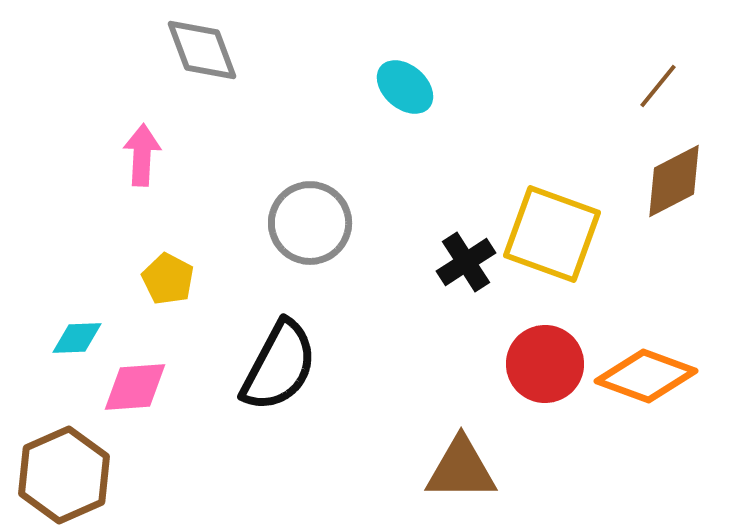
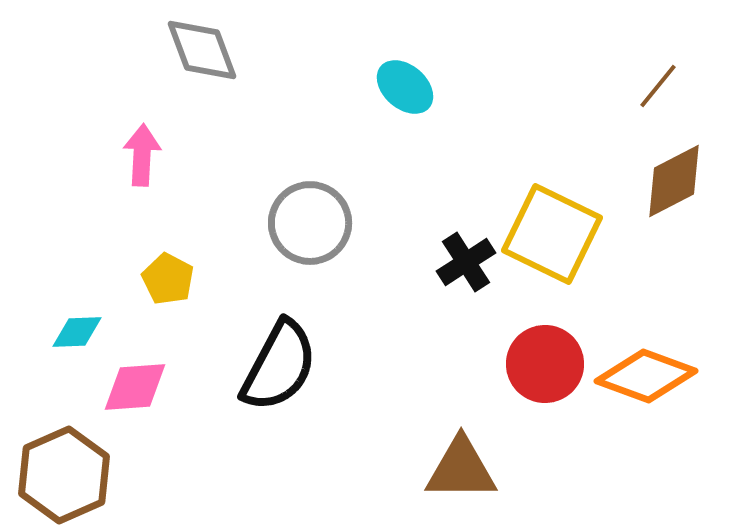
yellow square: rotated 6 degrees clockwise
cyan diamond: moved 6 px up
